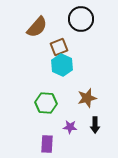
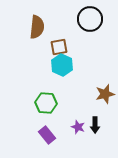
black circle: moved 9 px right
brown semicircle: rotated 35 degrees counterclockwise
brown square: rotated 12 degrees clockwise
brown star: moved 18 px right, 4 px up
purple star: moved 8 px right; rotated 16 degrees clockwise
purple rectangle: moved 9 px up; rotated 42 degrees counterclockwise
